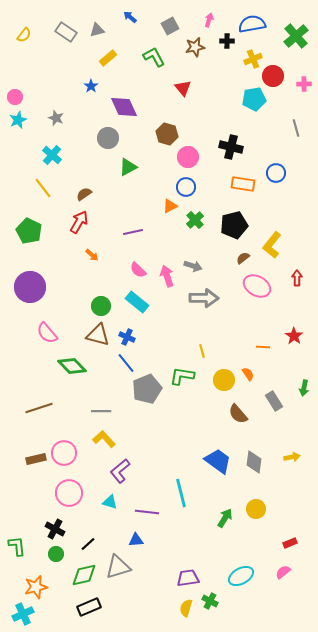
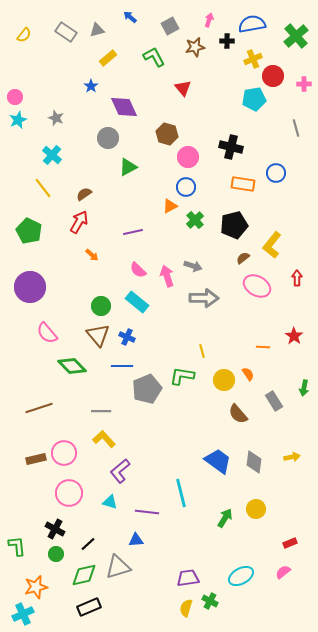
brown triangle at (98, 335): rotated 35 degrees clockwise
blue line at (126, 363): moved 4 px left, 3 px down; rotated 50 degrees counterclockwise
